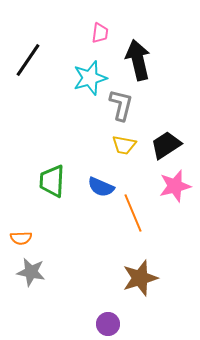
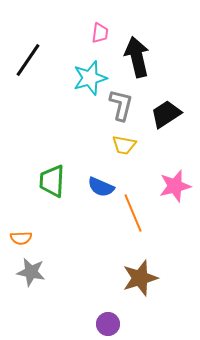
black arrow: moved 1 px left, 3 px up
black trapezoid: moved 31 px up
